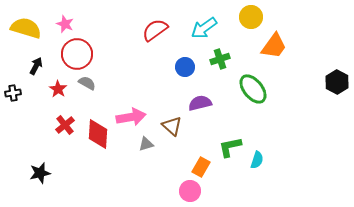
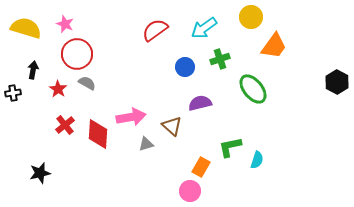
black arrow: moved 3 px left, 4 px down; rotated 18 degrees counterclockwise
